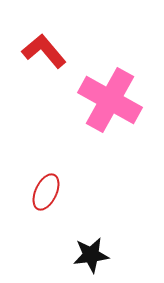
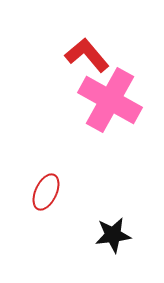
red L-shape: moved 43 px right, 4 px down
black star: moved 22 px right, 20 px up
